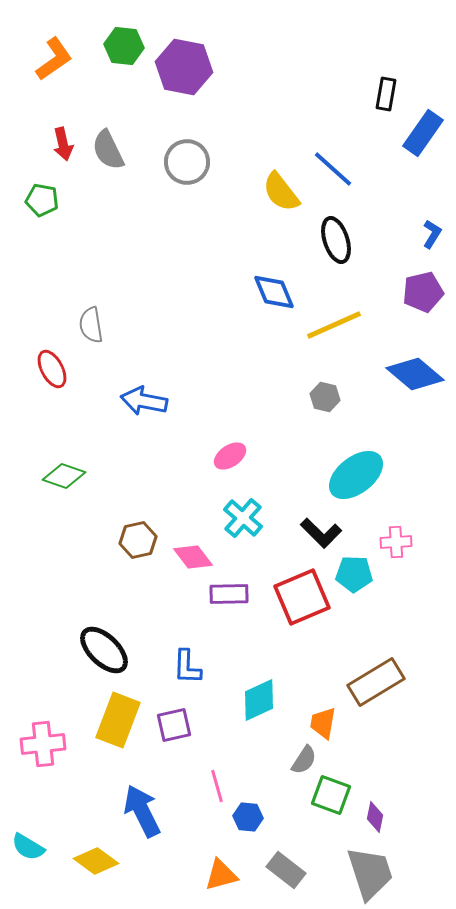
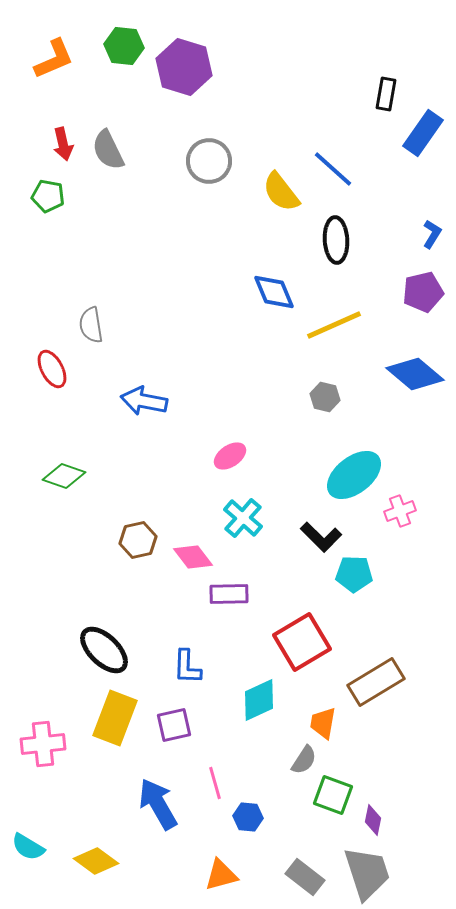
orange L-shape at (54, 59): rotated 12 degrees clockwise
purple hexagon at (184, 67): rotated 6 degrees clockwise
gray circle at (187, 162): moved 22 px right, 1 px up
green pentagon at (42, 200): moved 6 px right, 4 px up
black ellipse at (336, 240): rotated 15 degrees clockwise
cyan ellipse at (356, 475): moved 2 px left
black L-shape at (321, 533): moved 4 px down
pink cross at (396, 542): moved 4 px right, 31 px up; rotated 16 degrees counterclockwise
red square at (302, 597): moved 45 px down; rotated 8 degrees counterclockwise
yellow rectangle at (118, 720): moved 3 px left, 2 px up
pink line at (217, 786): moved 2 px left, 3 px up
green square at (331, 795): moved 2 px right
blue arrow at (142, 811): moved 16 px right, 7 px up; rotated 4 degrees counterclockwise
purple diamond at (375, 817): moved 2 px left, 3 px down
gray rectangle at (286, 870): moved 19 px right, 7 px down
gray trapezoid at (370, 873): moved 3 px left
